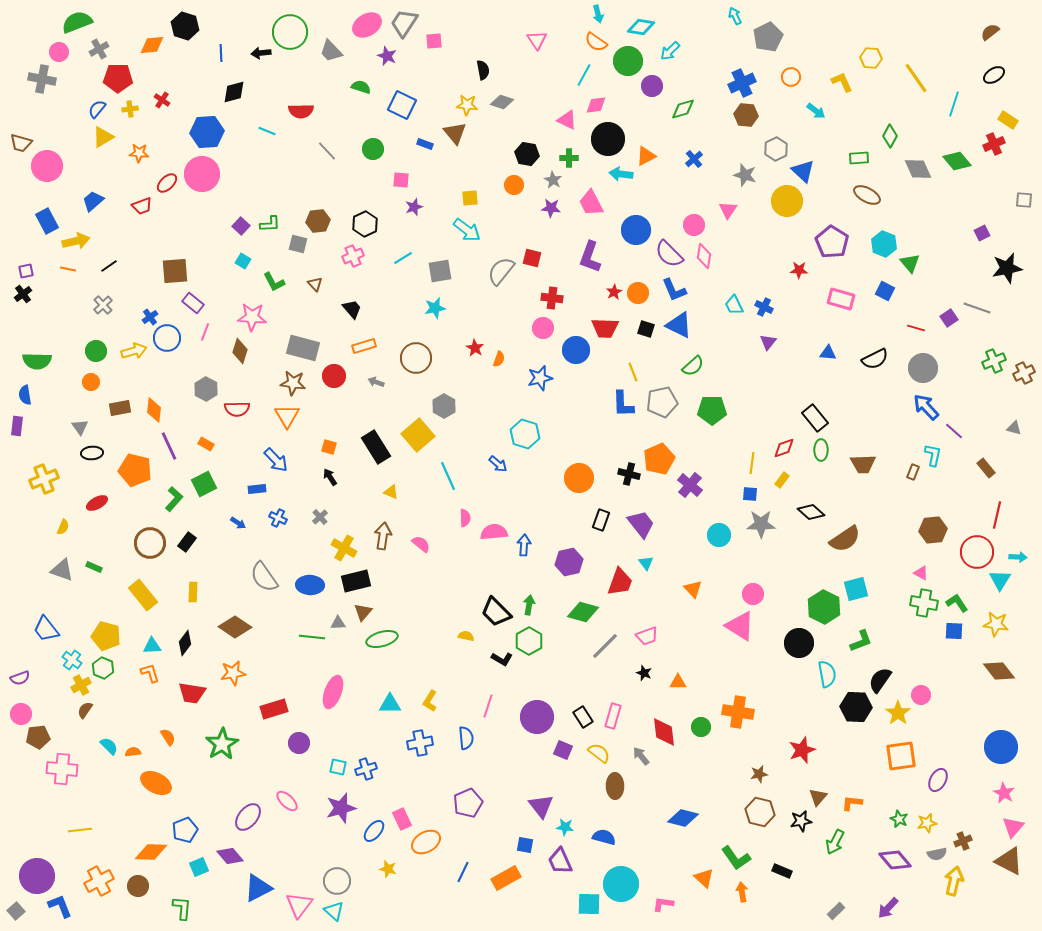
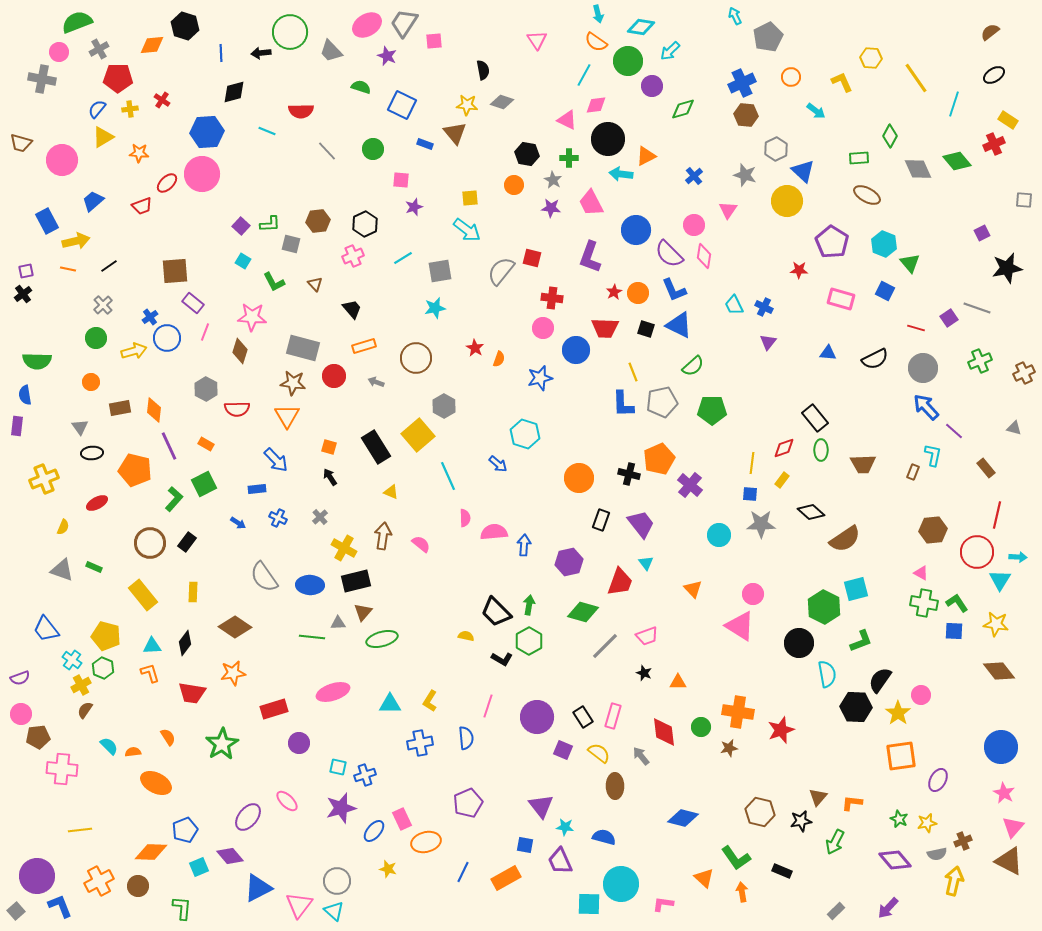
blue cross at (694, 159): moved 17 px down
pink circle at (47, 166): moved 15 px right, 6 px up
gray square at (298, 244): moved 7 px left
green circle at (96, 351): moved 13 px up
green cross at (994, 361): moved 14 px left
pink ellipse at (333, 692): rotated 52 degrees clockwise
red star at (802, 750): moved 21 px left, 20 px up
blue cross at (366, 769): moved 1 px left, 6 px down
brown star at (759, 774): moved 30 px left, 26 px up
orange ellipse at (426, 842): rotated 16 degrees clockwise
